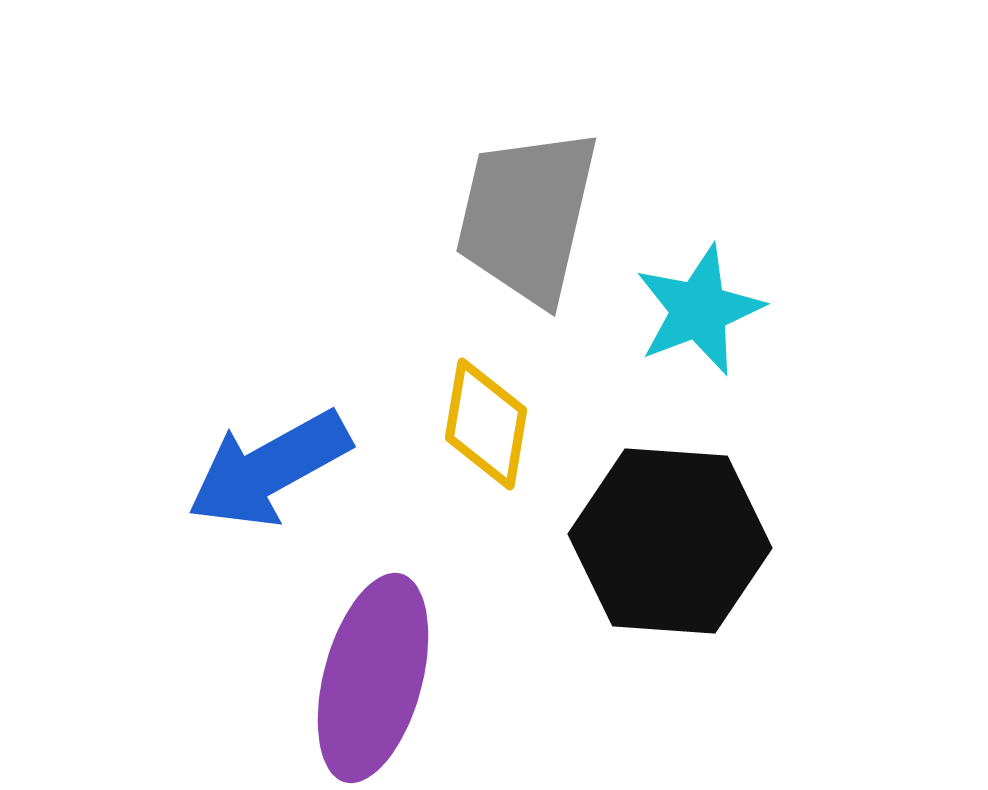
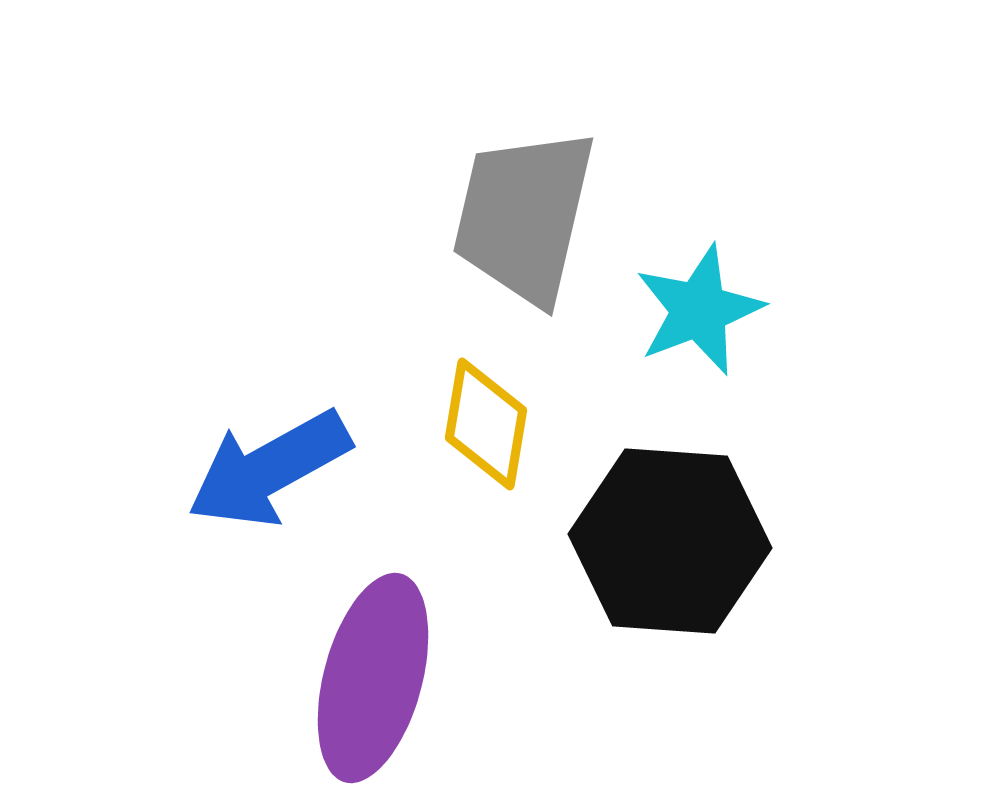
gray trapezoid: moved 3 px left
